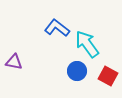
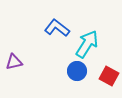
cyan arrow: rotated 68 degrees clockwise
purple triangle: rotated 24 degrees counterclockwise
red square: moved 1 px right
